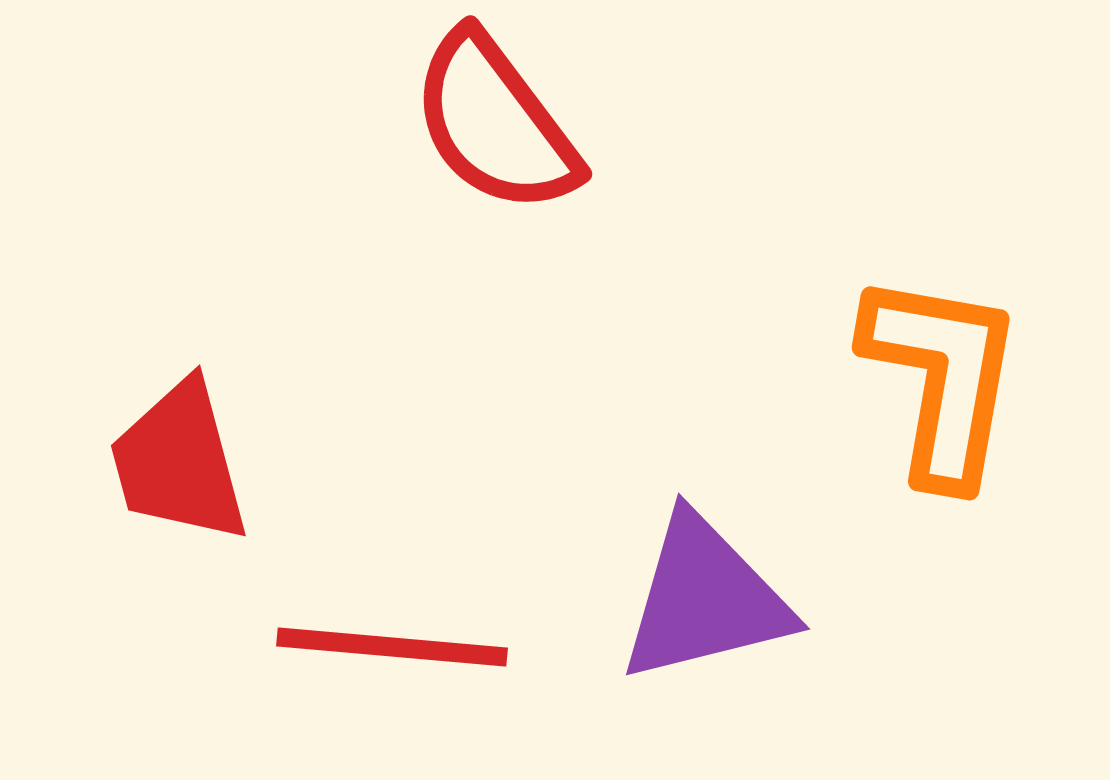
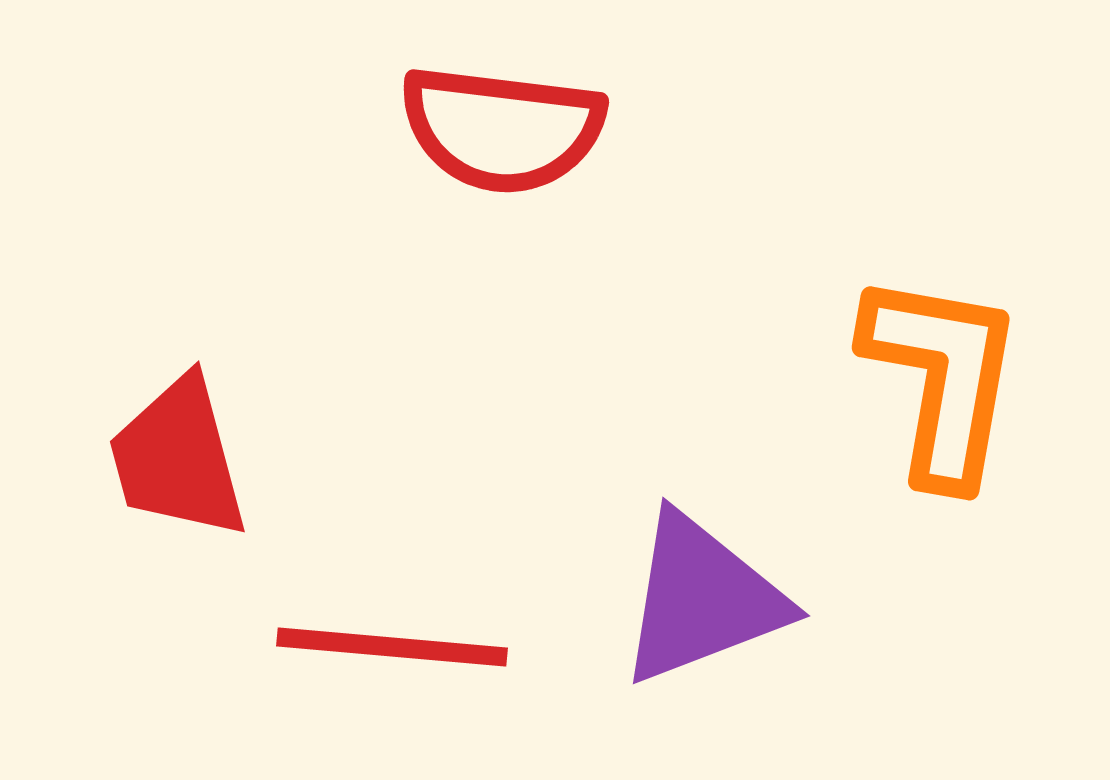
red semicircle: moved 7 px right, 6 px down; rotated 46 degrees counterclockwise
red trapezoid: moved 1 px left, 4 px up
purple triangle: moved 3 px left; rotated 7 degrees counterclockwise
